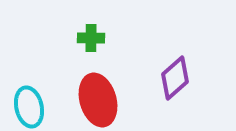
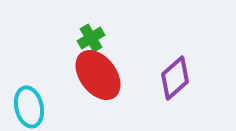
green cross: rotated 32 degrees counterclockwise
red ellipse: moved 25 px up; rotated 21 degrees counterclockwise
